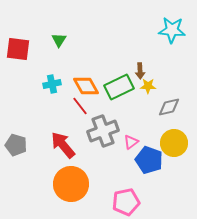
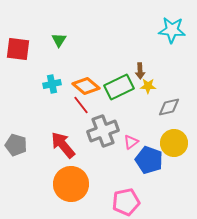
orange diamond: rotated 20 degrees counterclockwise
red line: moved 1 px right, 1 px up
